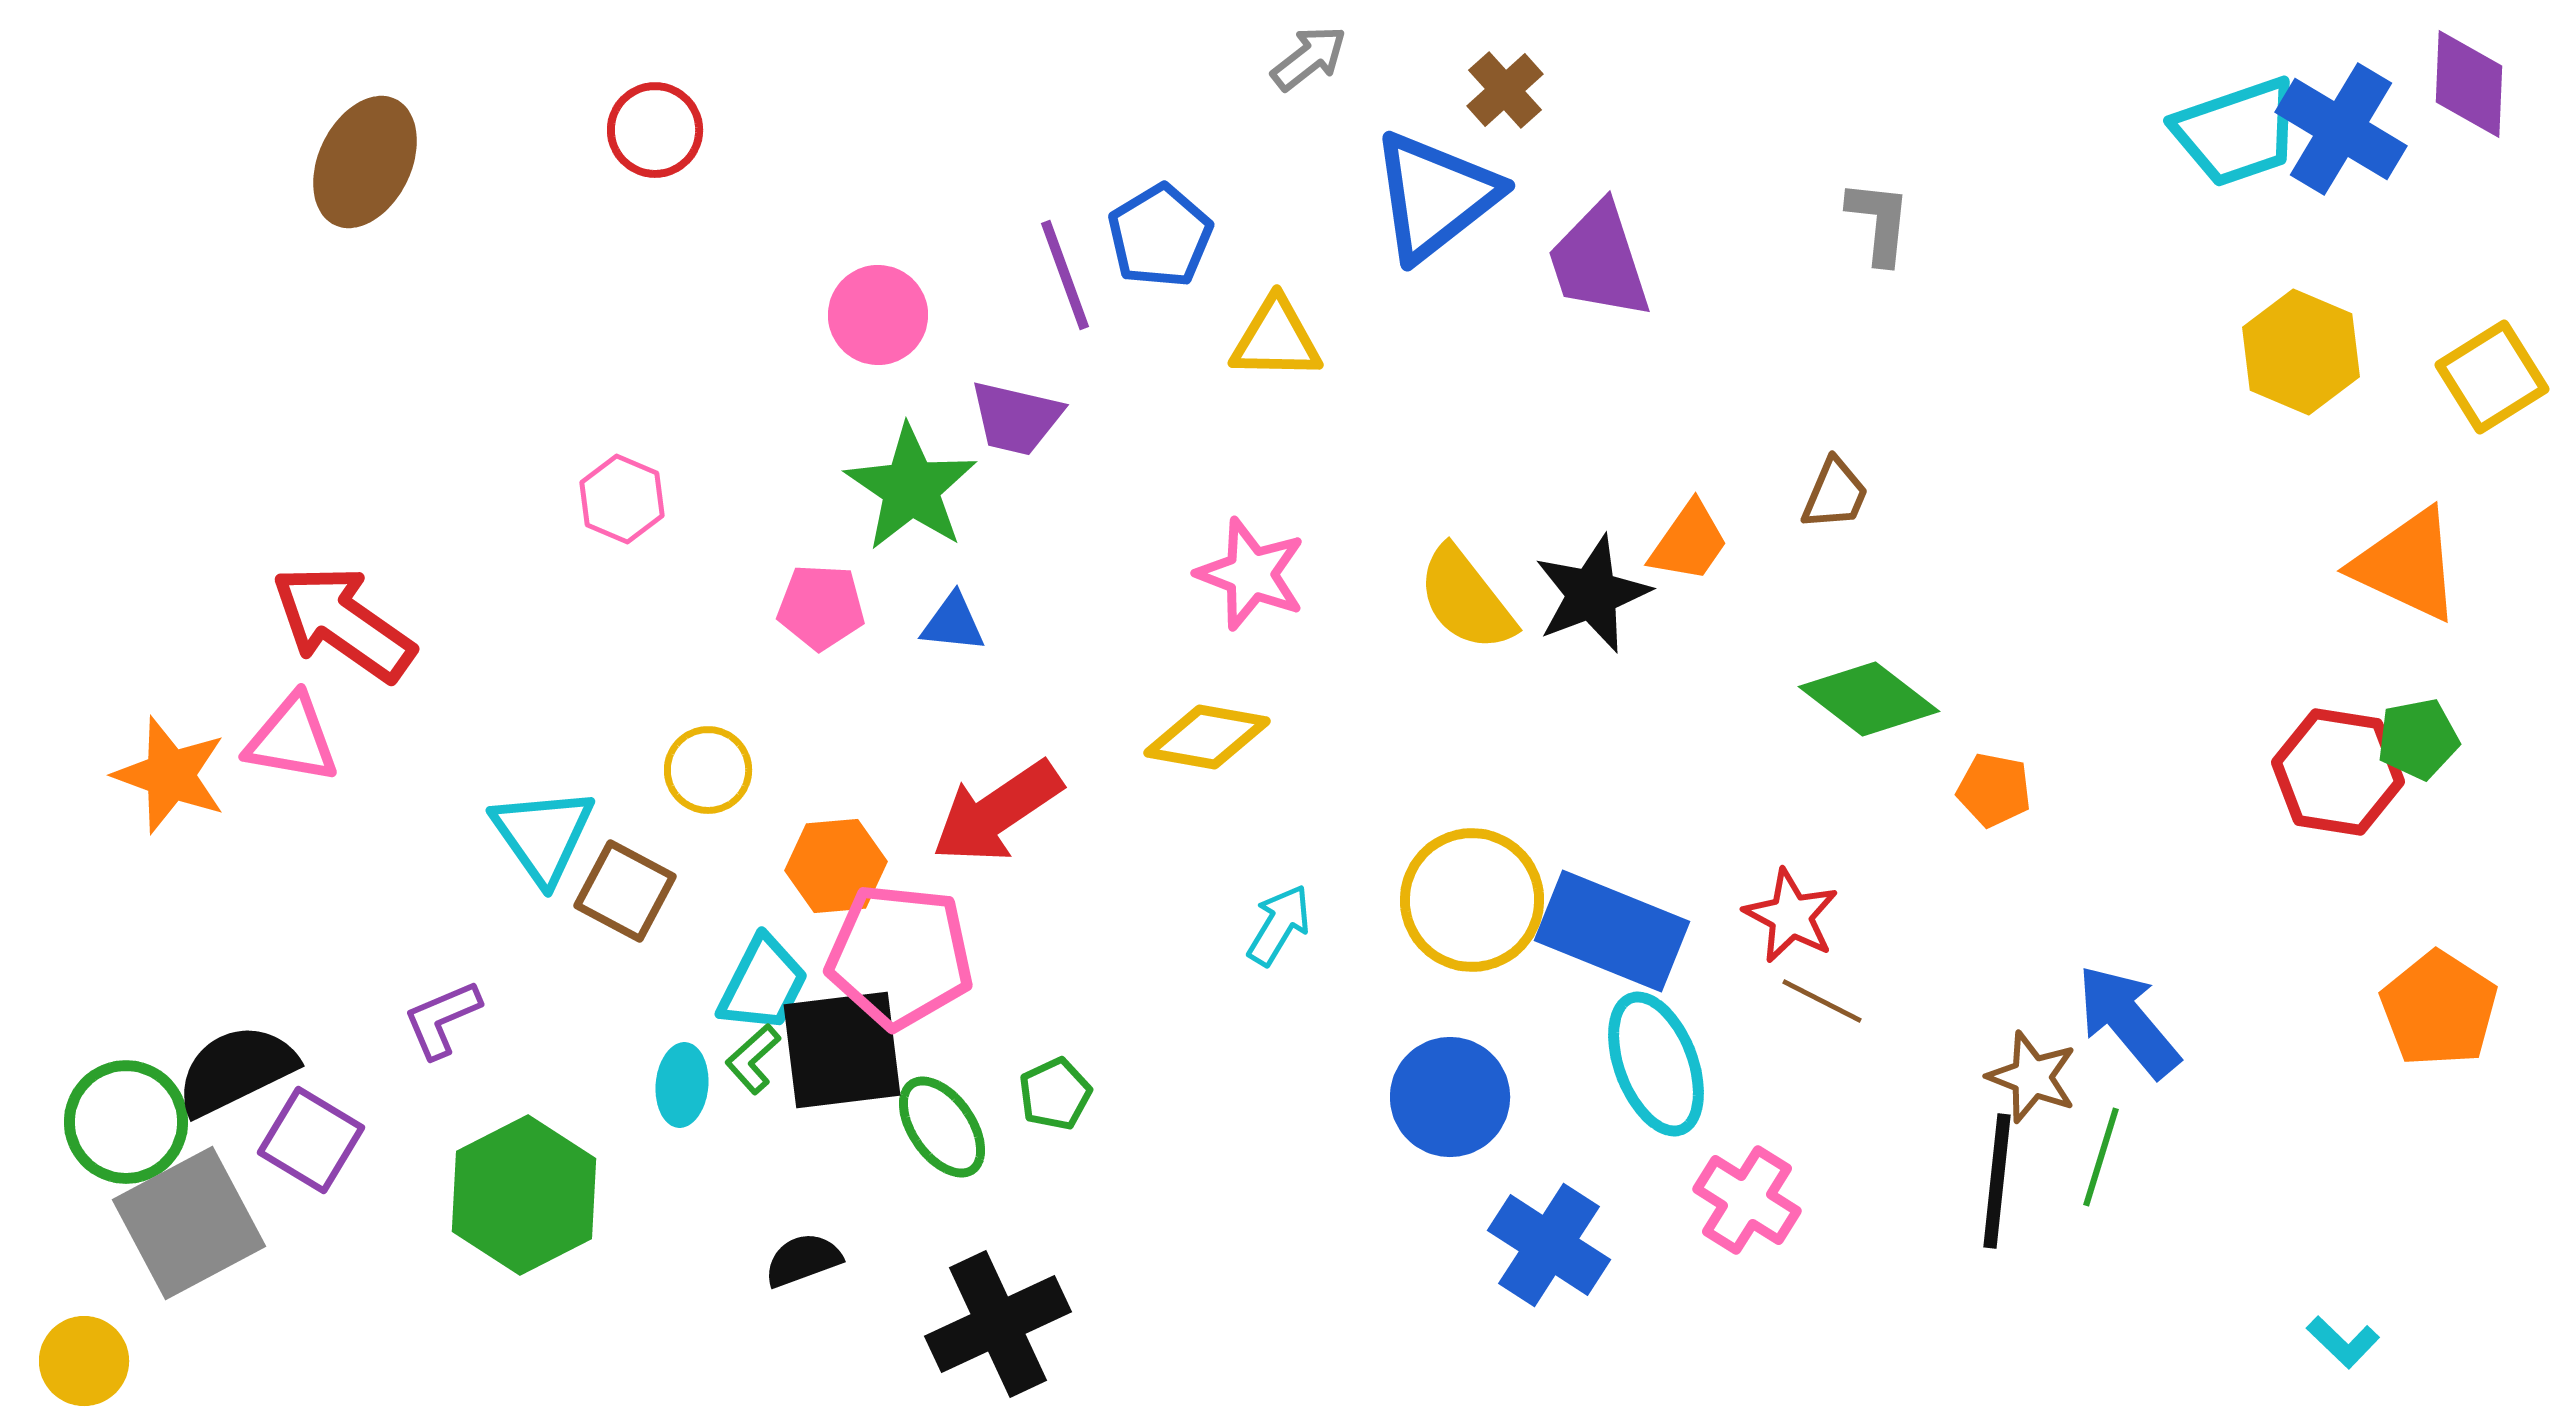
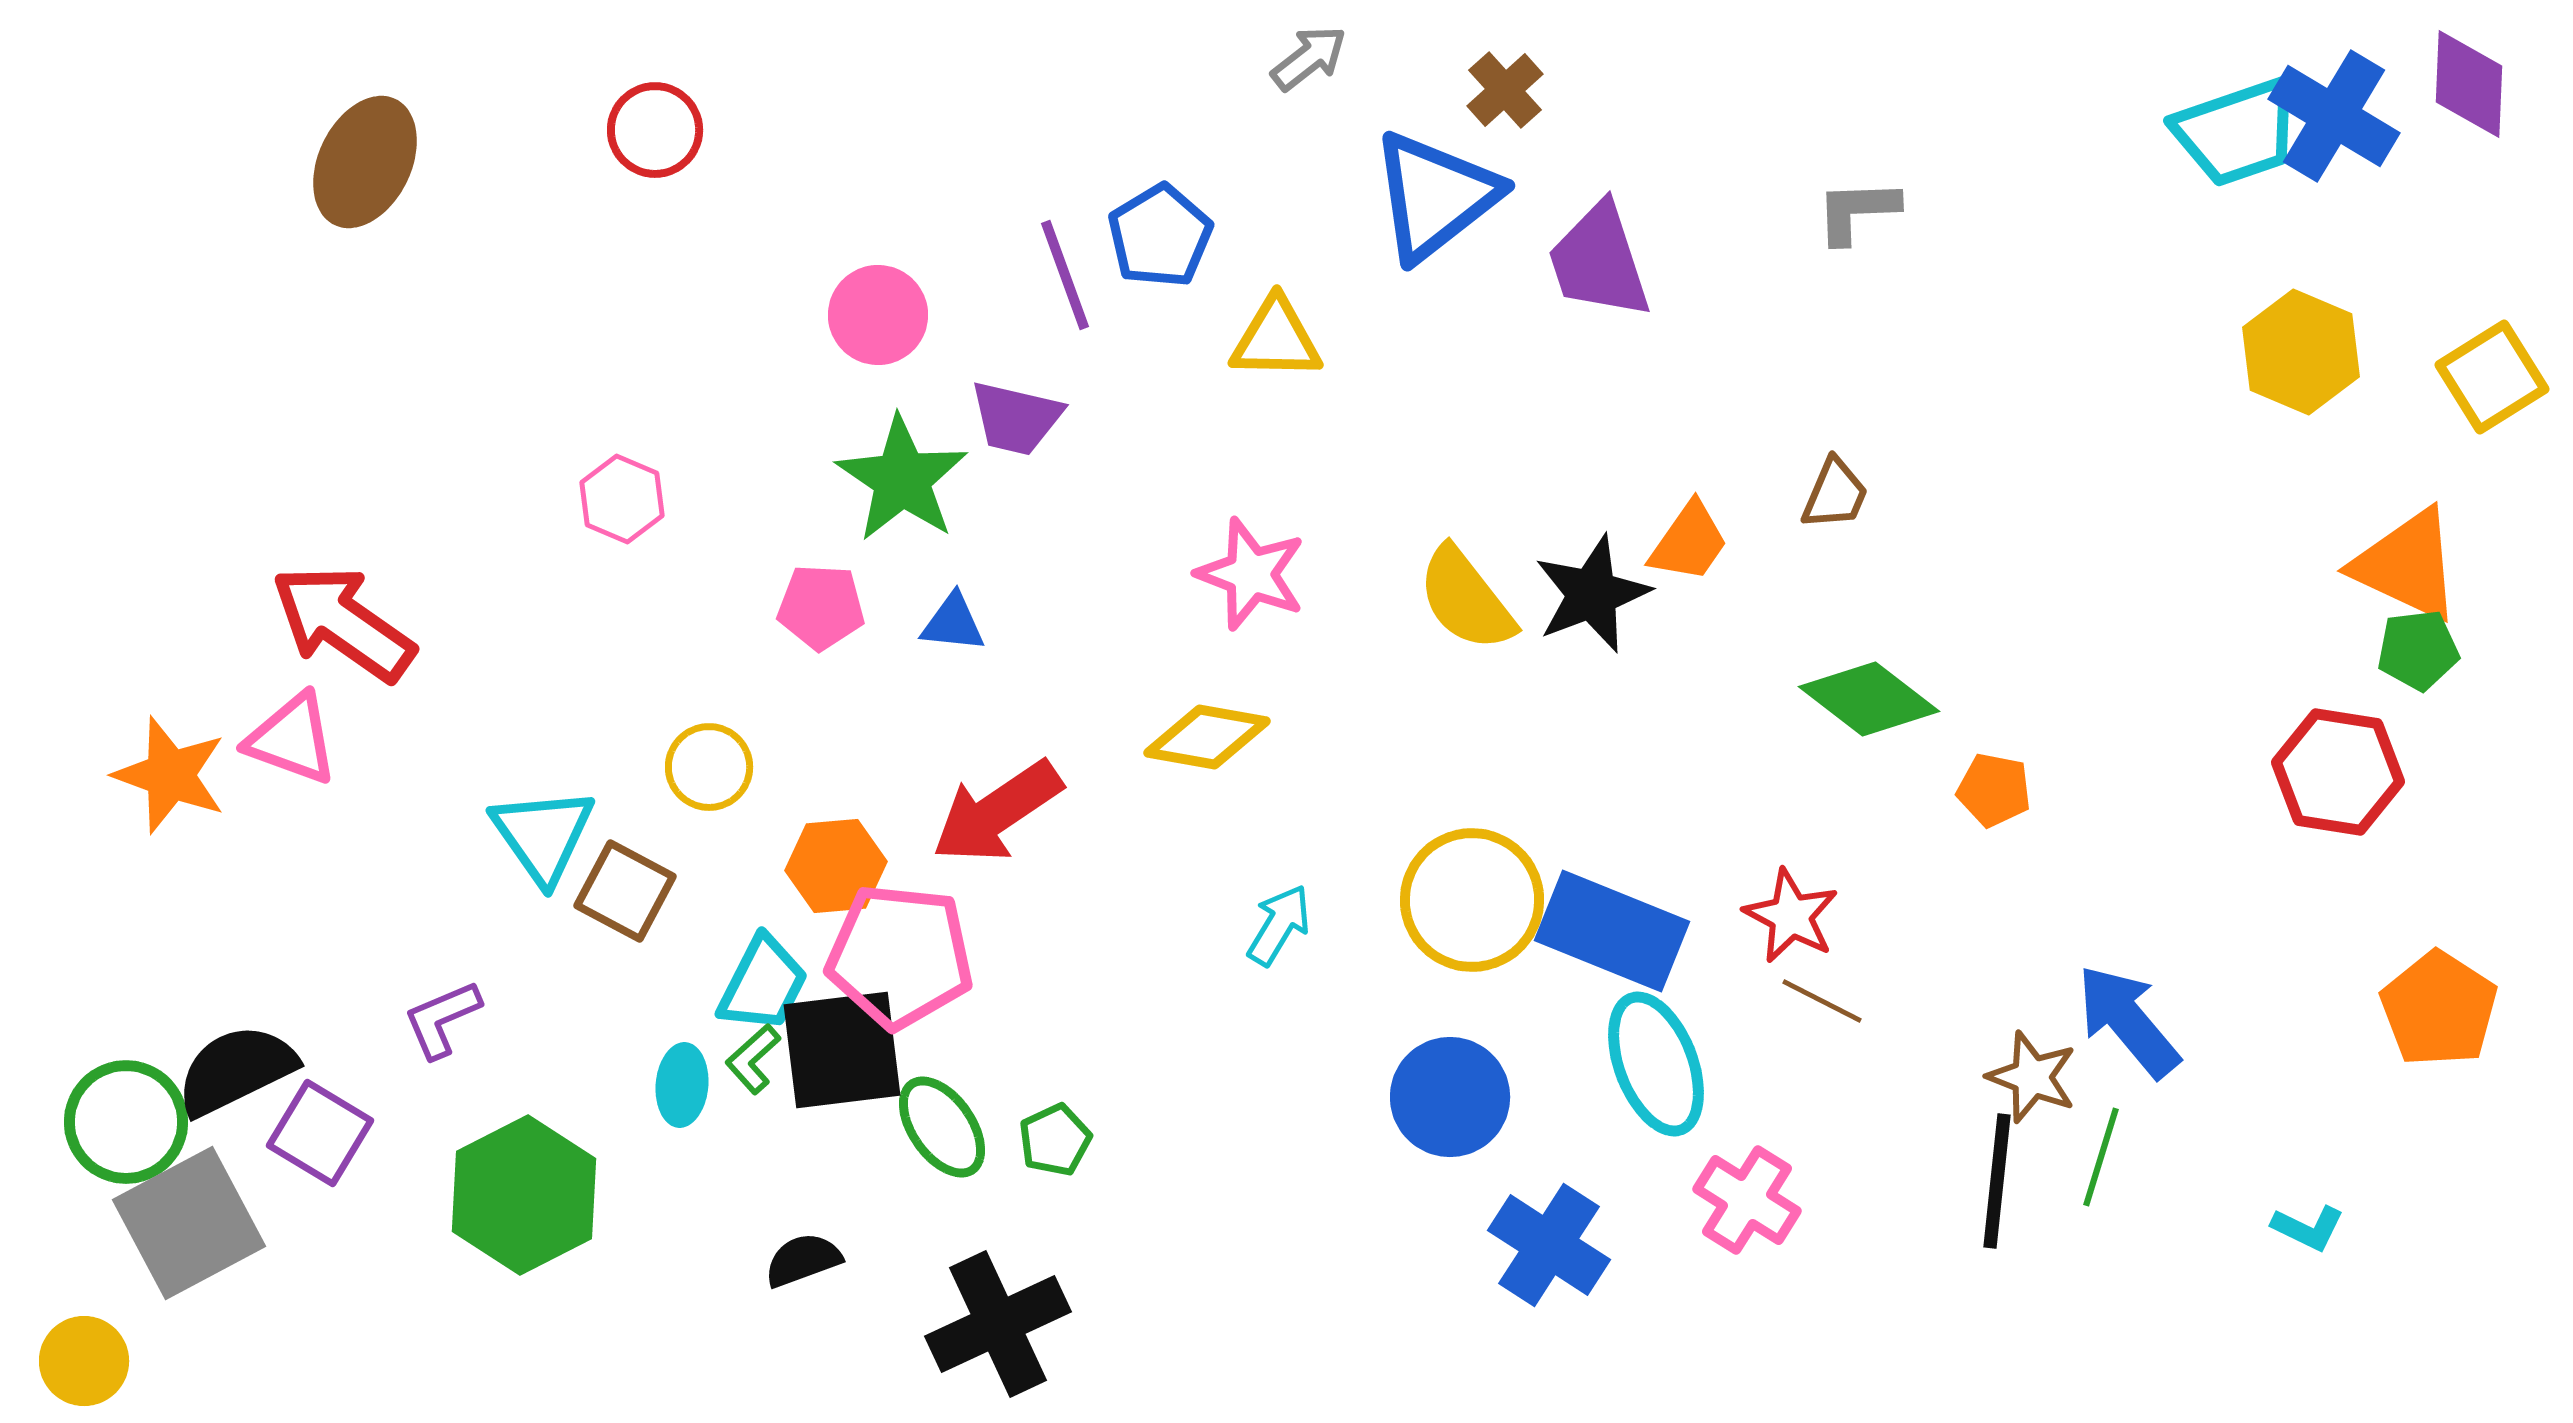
blue cross at (2341, 129): moved 7 px left, 13 px up
gray L-shape at (1879, 222): moved 22 px left, 11 px up; rotated 98 degrees counterclockwise
green star at (911, 488): moved 9 px left, 9 px up
pink triangle at (292, 739): rotated 10 degrees clockwise
green pentagon at (2418, 739): moved 89 px up; rotated 4 degrees clockwise
yellow circle at (708, 770): moved 1 px right, 3 px up
green pentagon at (1055, 1094): moved 46 px down
purple square at (311, 1140): moved 9 px right, 7 px up
cyan L-shape at (2343, 1342): moved 35 px left, 114 px up; rotated 18 degrees counterclockwise
